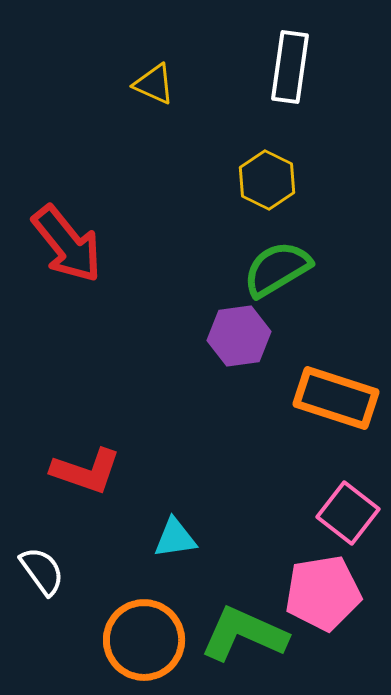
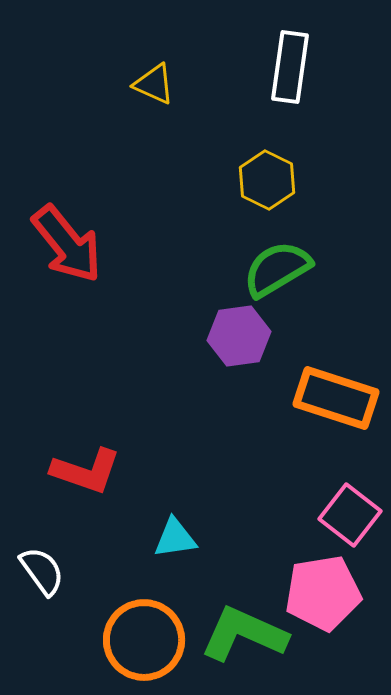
pink square: moved 2 px right, 2 px down
